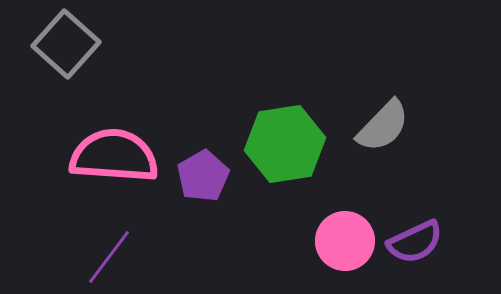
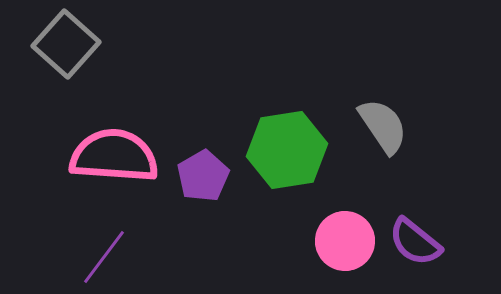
gray semicircle: rotated 78 degrees counterclockwise
green hexagon: moved 2 px right, 6 px down
purple semicircle: rotated 64 degrees clockwise
purple line: moved 5 px left
